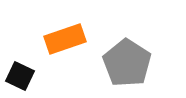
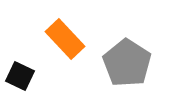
orange rectangle: rotated 66 degrees clockwise
